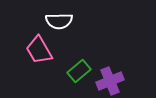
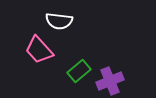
white semicircle: rotated 8 degrees clockwise
pink trapezoid: rotated 12 degrees counterclockwise
